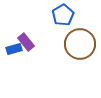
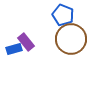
blue pentagon: rotated 20 degrees counterclockwise
brown circle: moved 9 px left, 5 px up
